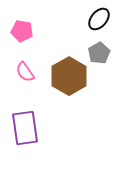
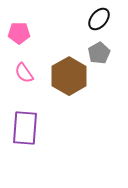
pink pentagon: moved 3 px left, 2 px down; rotated 10 degrees counterclockwise
pink semicircle: moved 1 px left, 1 px down
purple rectangle: rotated 12 degrees clockwise
